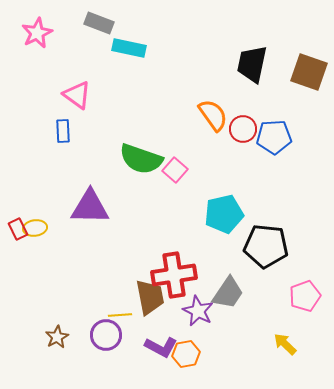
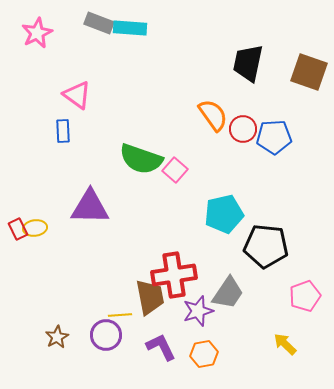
cyan rectangle: moved 1 px right, 20 px up; rotated 8 degrees counterclockwise
black trapezoid: moved 4 px left, 1 px up
purple star: rotated 28 degrees clockwise
purple L-shape: rotated 144 degrees counterclockwise
orange hexagon: moved 18 px right
